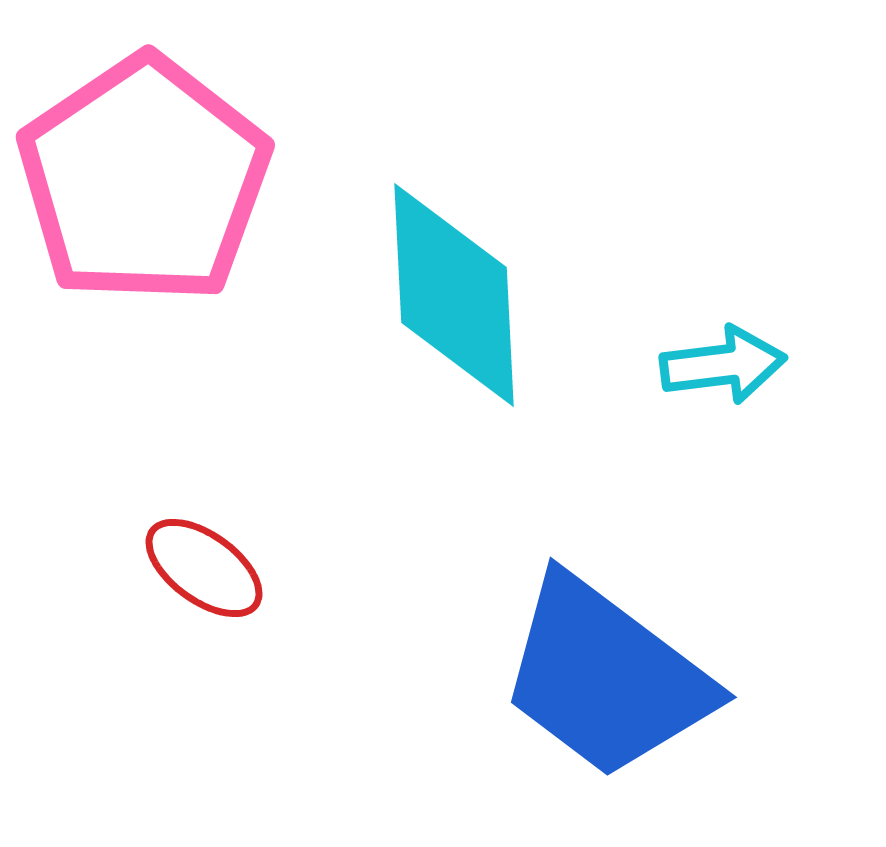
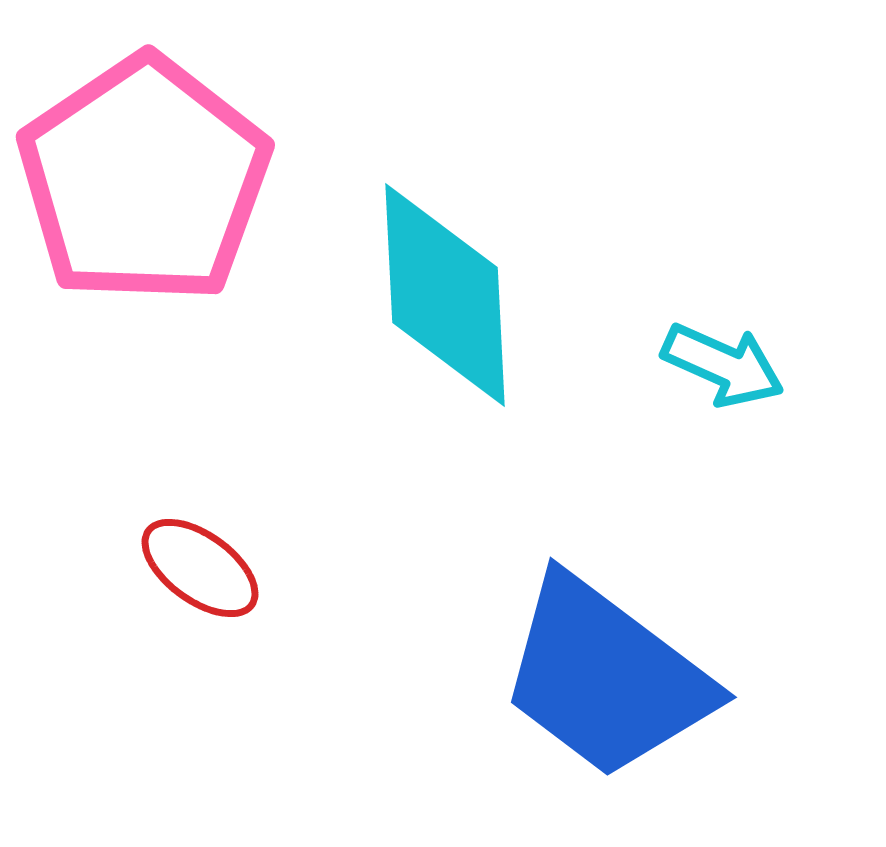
cyan diamond: moved 9 px left
cyan arrow: rotated 31 degrees clockwise
red ellipse: moved 4 px left
